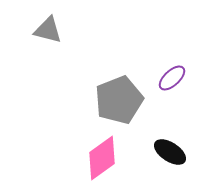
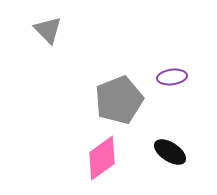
gray triangle: rotated 32 degrees clockwise
purple ellipse: moved 1 px up; rotated 36 degrees clockwise
